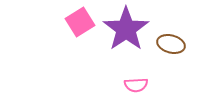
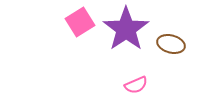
pink semicircle: rotated 20 degrees counterclockwise
